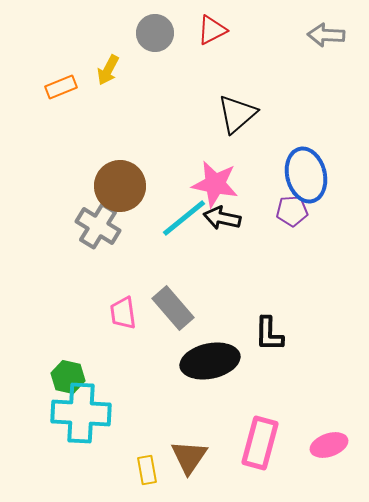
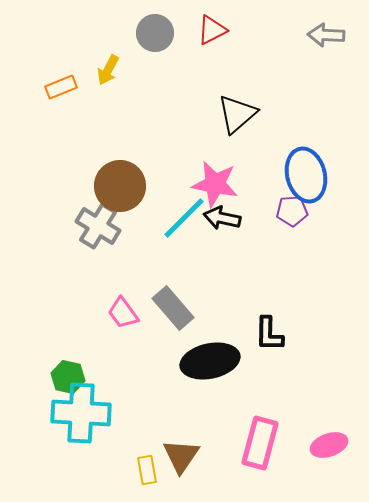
cyan line: rotated 6 degrees counterclockwise
pink trapezoid: rotated 28 degrees counterclockwise
brown triangle: moved 8 px left, 1 px up
